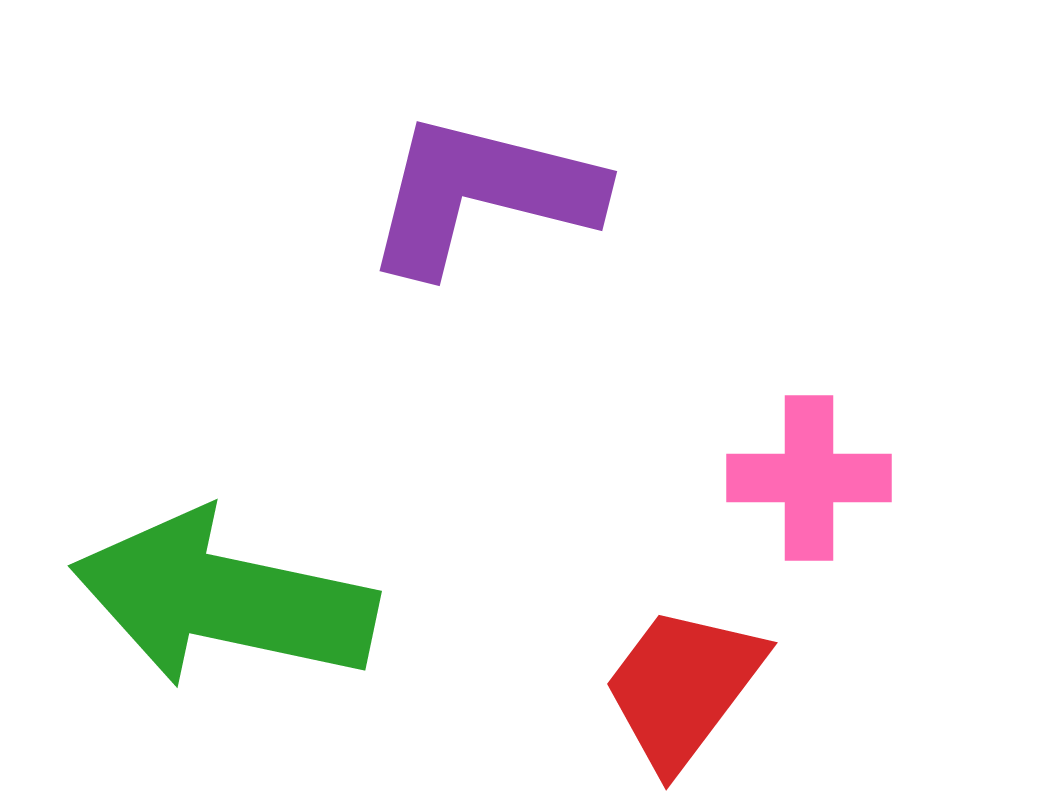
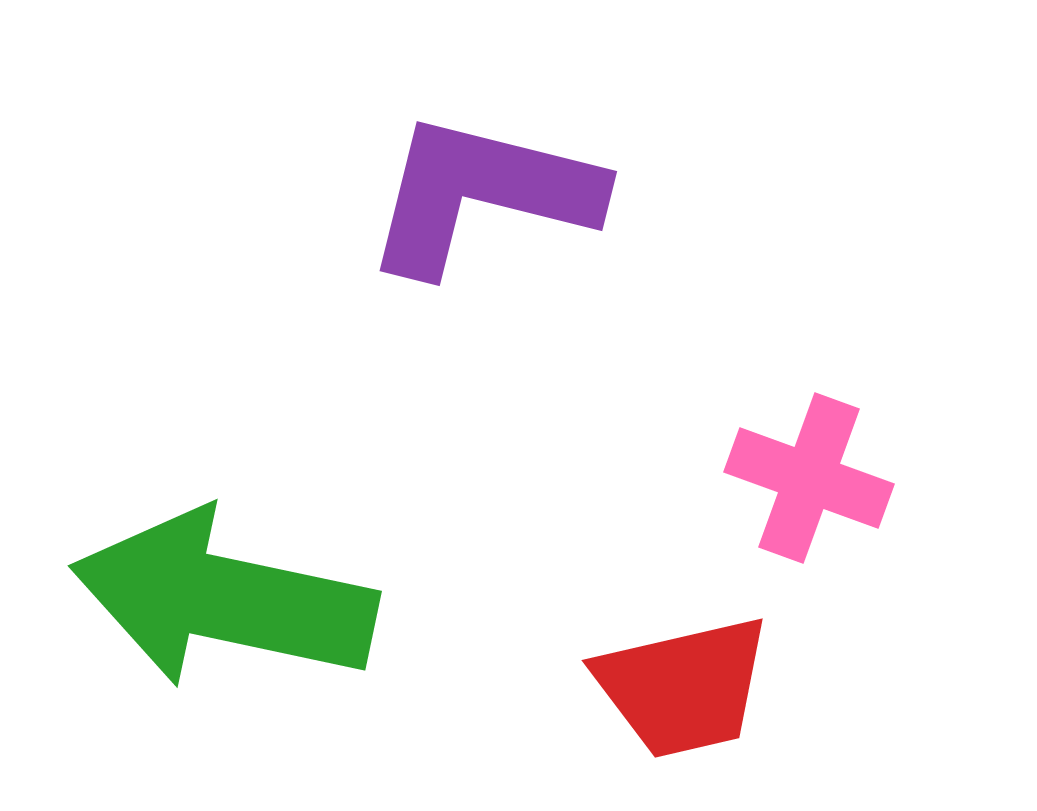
pink cross: rotated 20 degrees clockwise
red trapezoid: rotated 140 degrees counterclockwise
